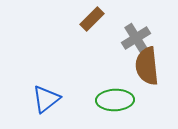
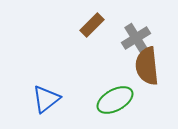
brown rectangle: moved 6 px down
green ellipse: rotated 27 degrees counterclockwise
